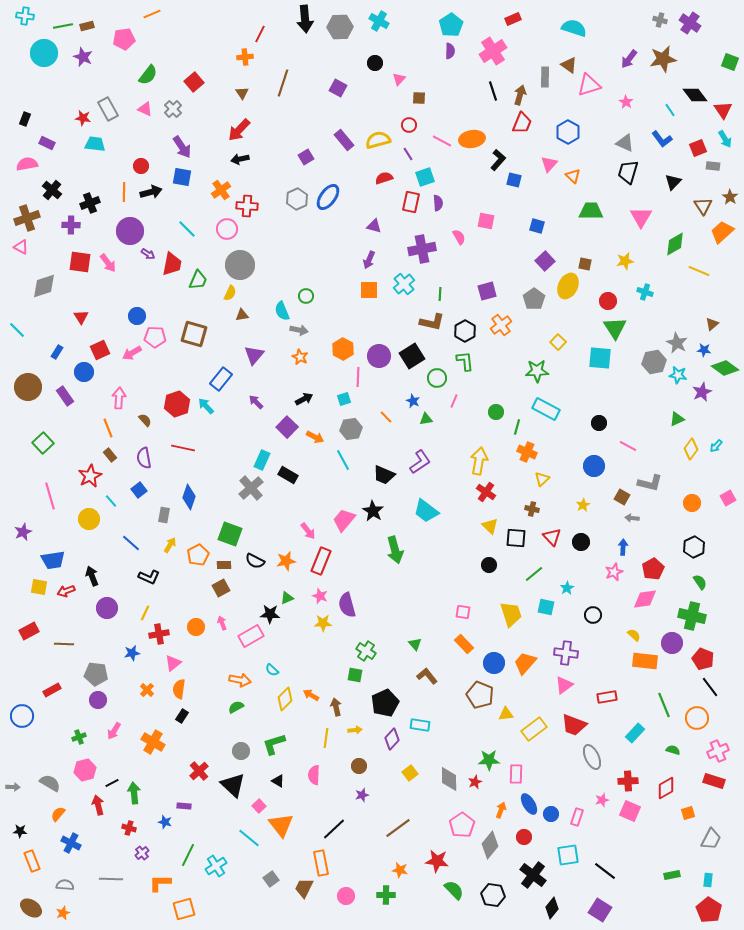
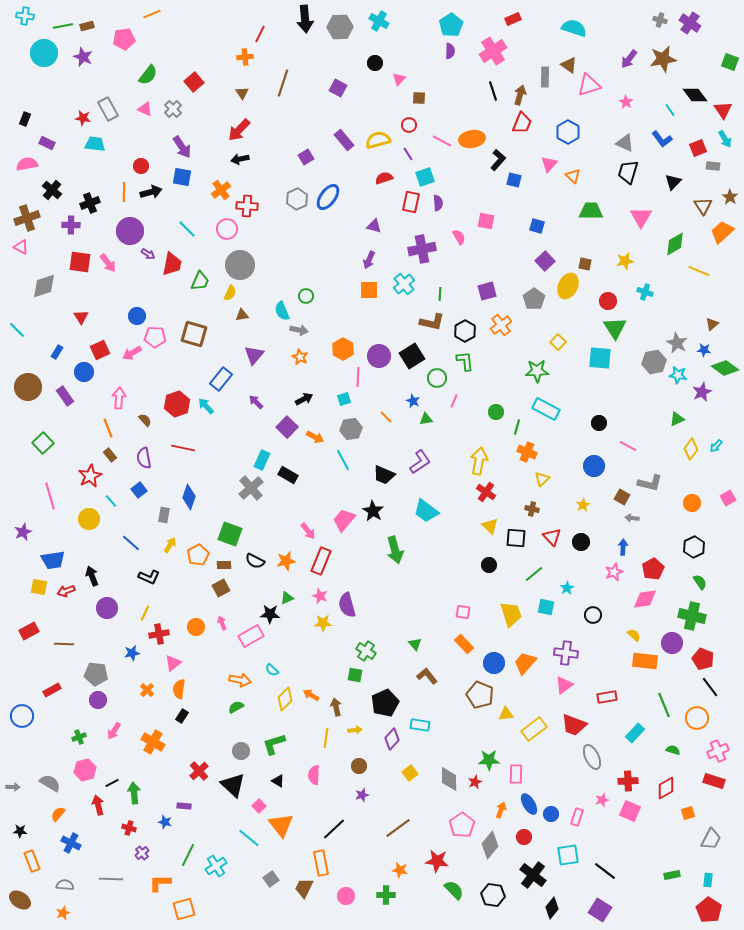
green trapezoid at (198, 280): moved 2 px right, 1 px down
brown ellipse at (31, 908): moved 11 px left, 8 px up
